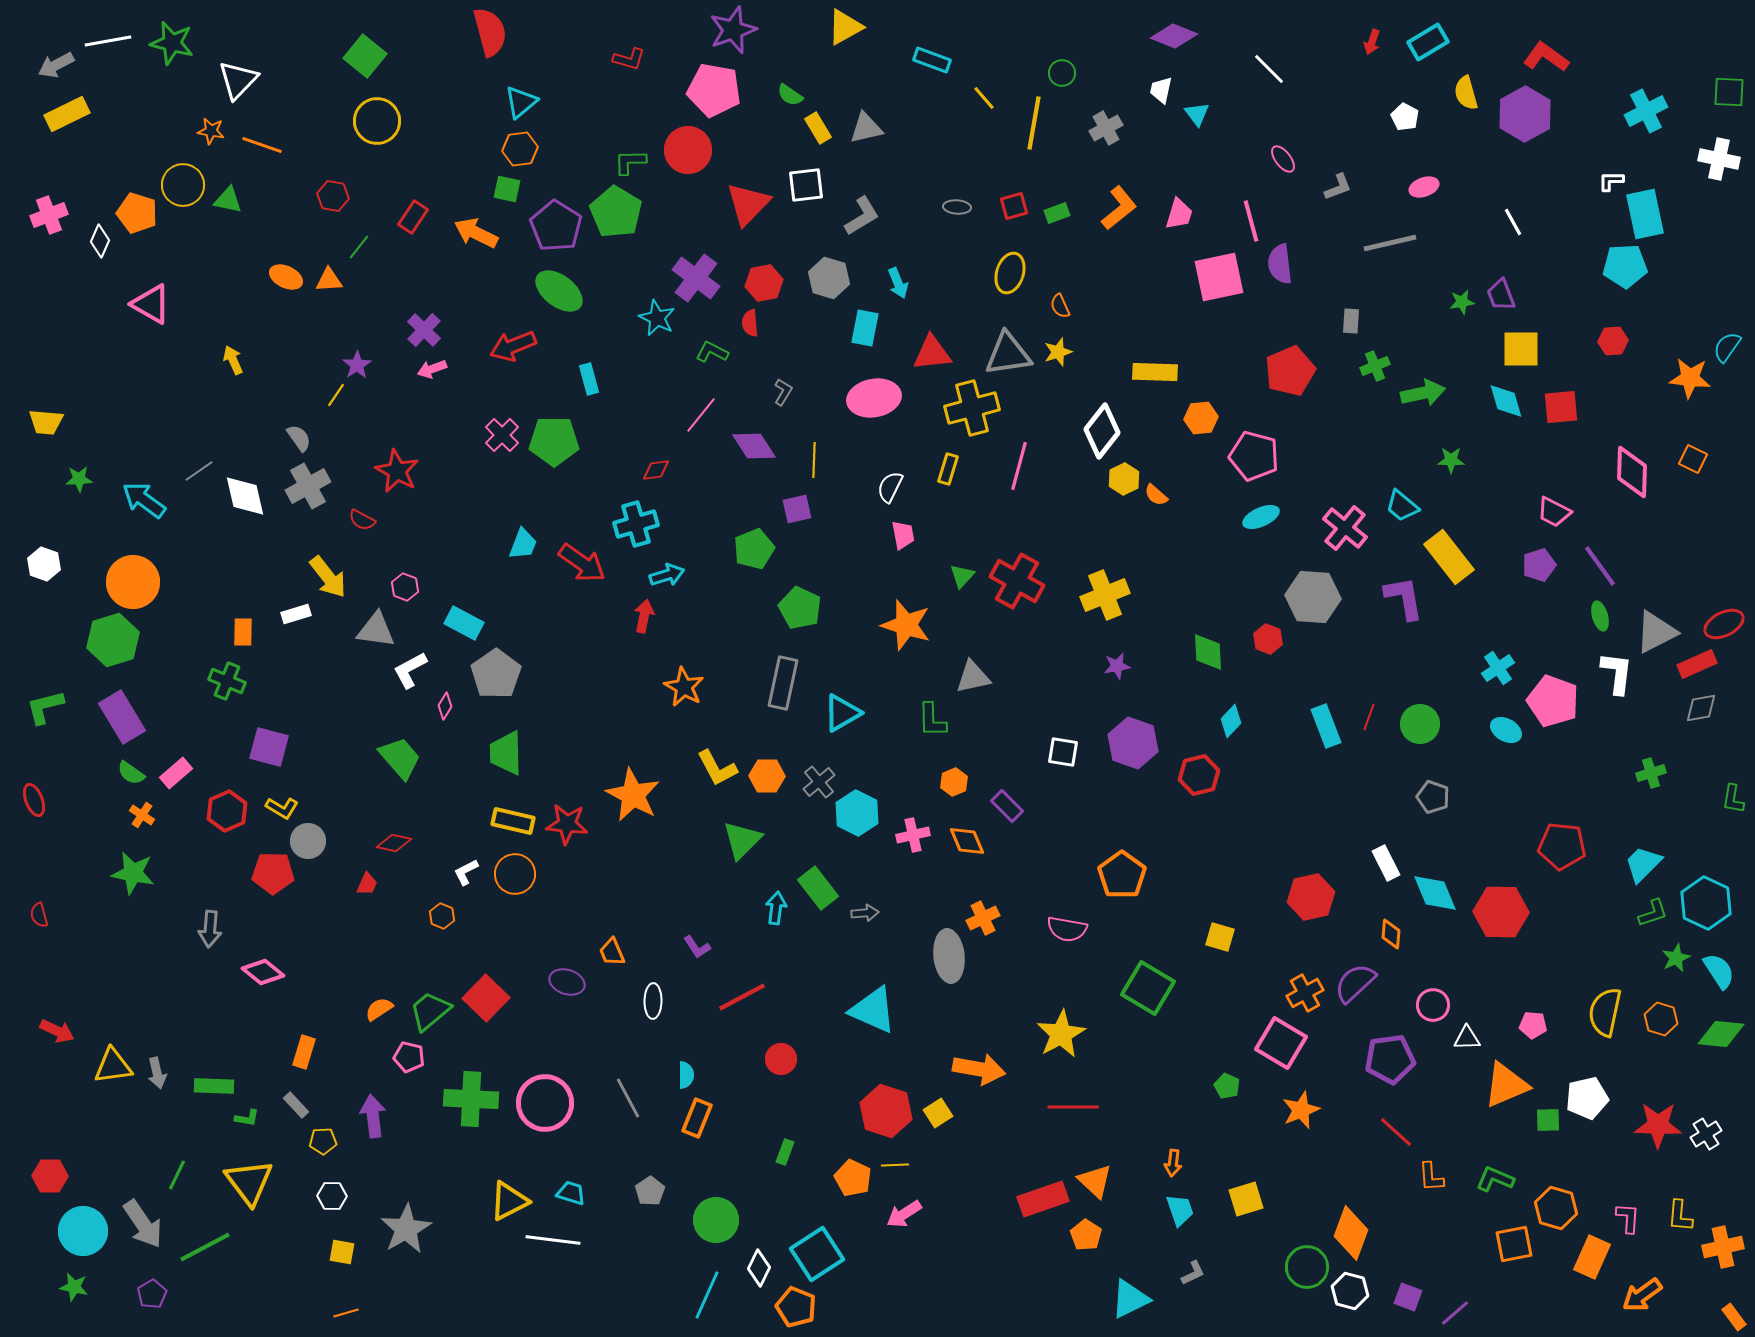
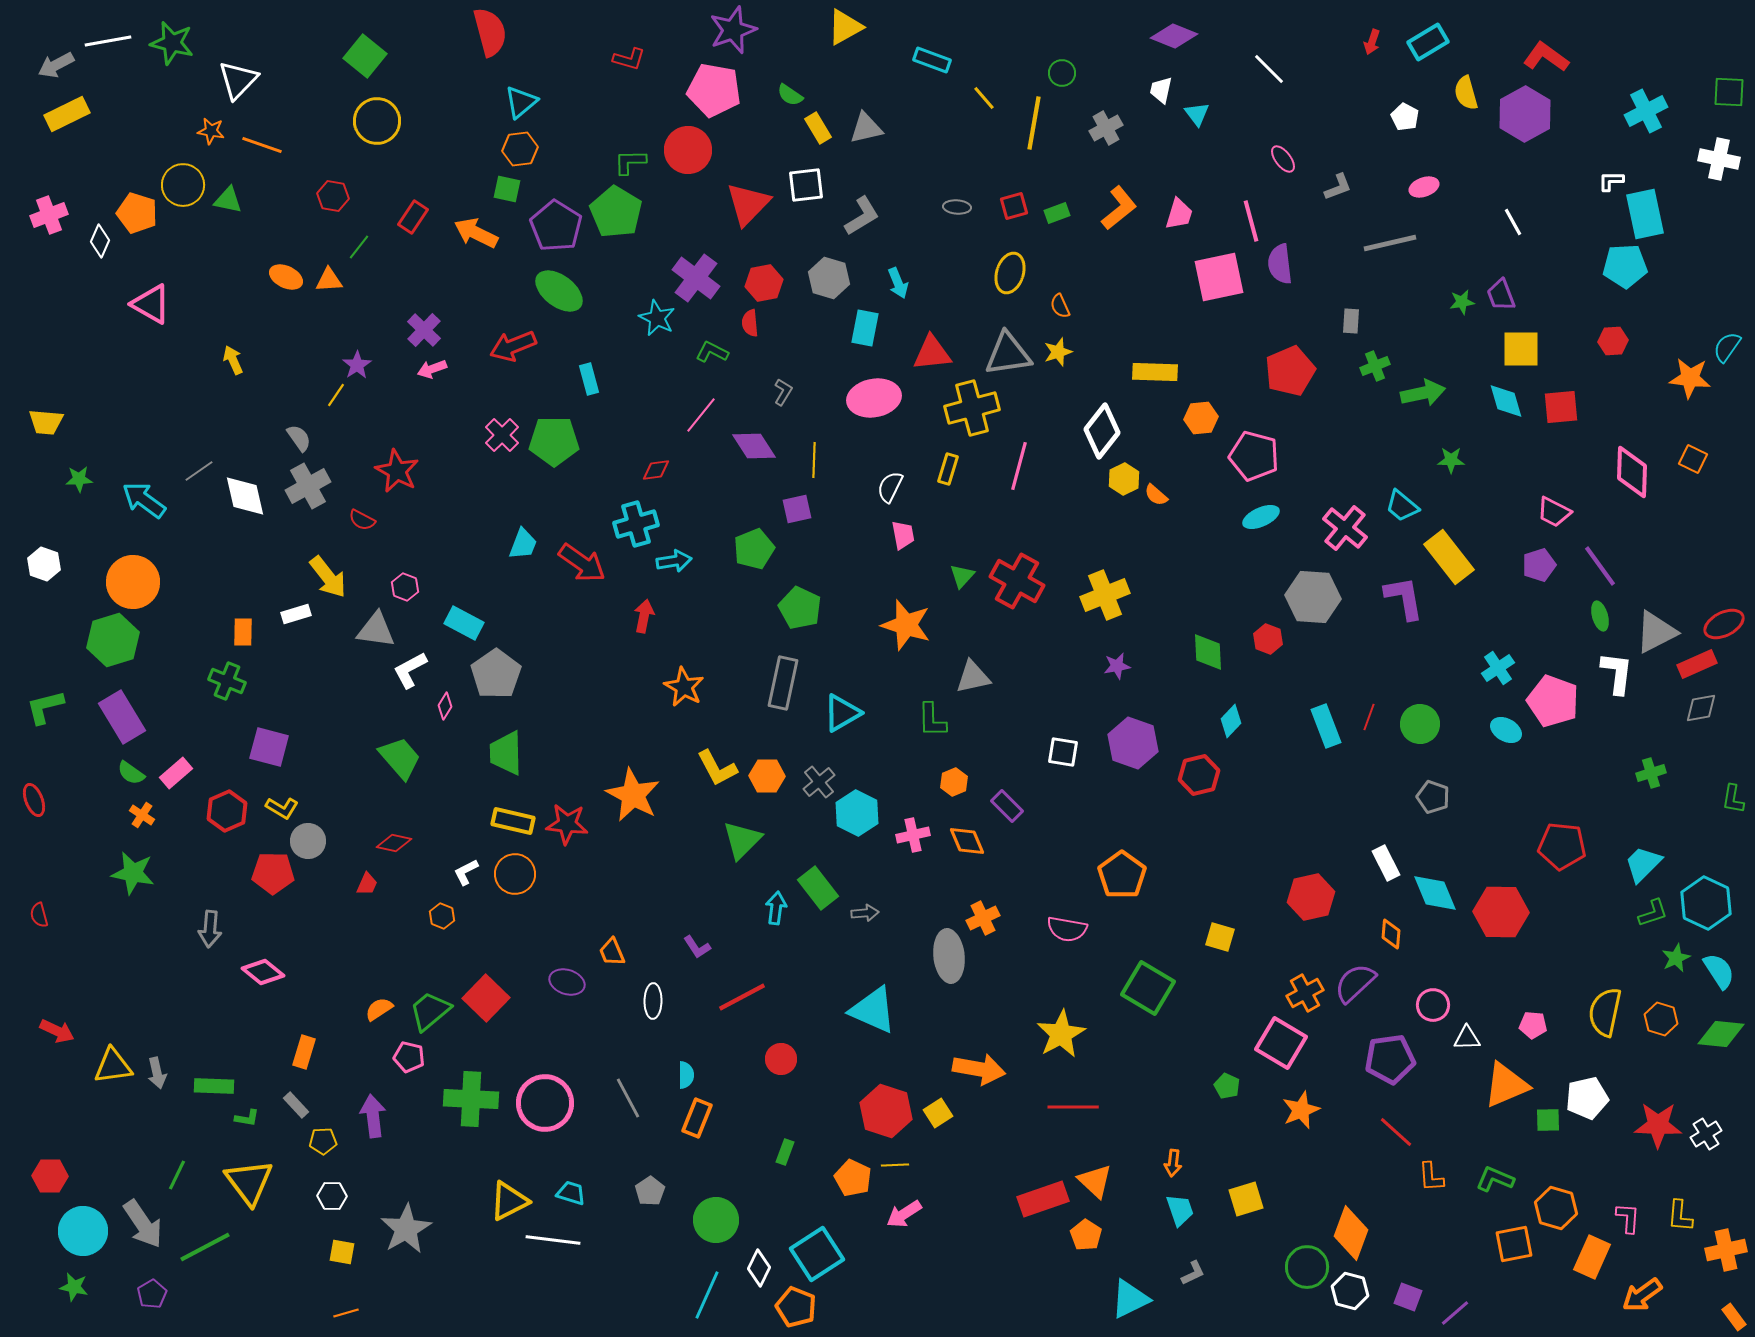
cyan arrow at (667, 575): moved 7 px right, 14 px up; rotated 8 degrees clockwise
orange cross at (1723, 1247): moved 3 px right, 3 px down
